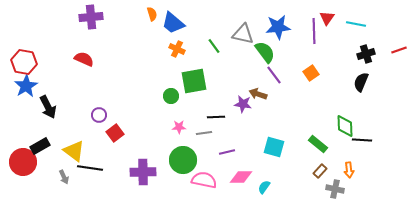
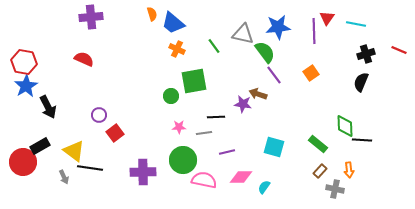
red line at (399, 50): rotated 42 degrees clockwise
